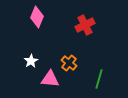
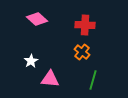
pink diamond: moved 2 px down; rotated 70 degrees counterclockwise
red cross: rotated 30 degrees clockwise
orange cross: moved 13 px right, 11 px up
green line: moved 6 px left, 1 px down
